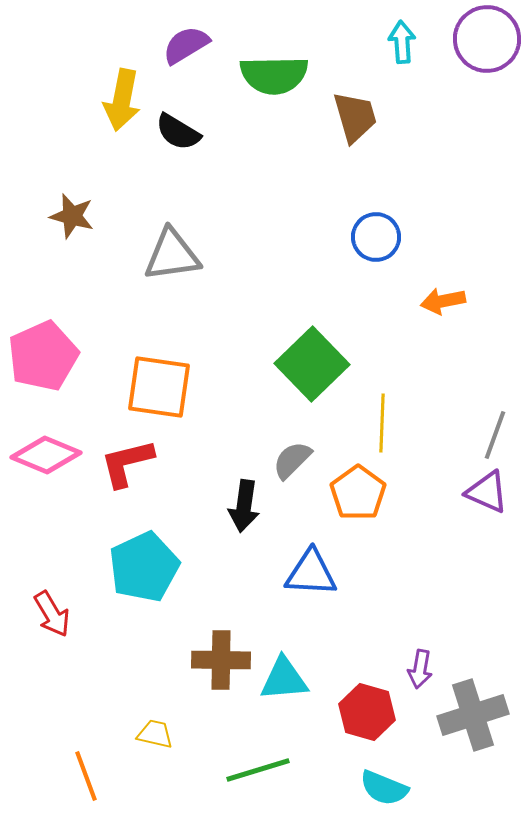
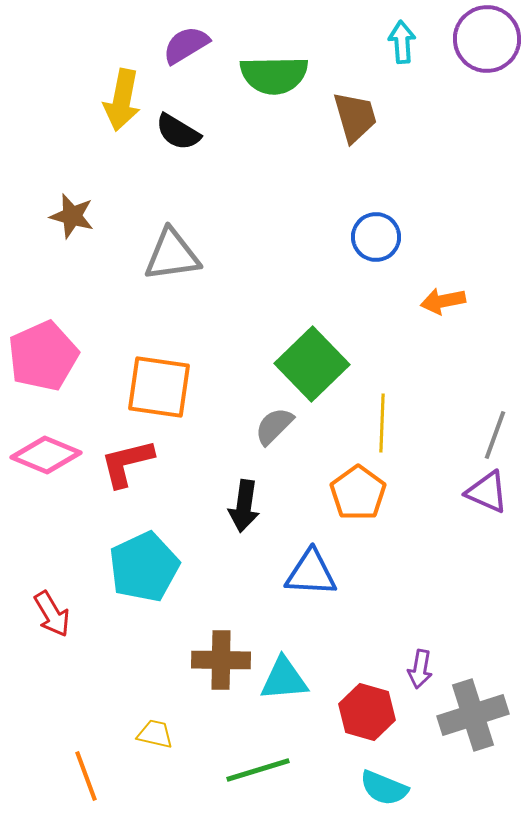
gray semicircle: moved 18 px left, 34 px up
